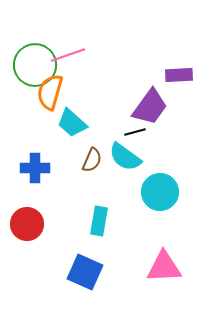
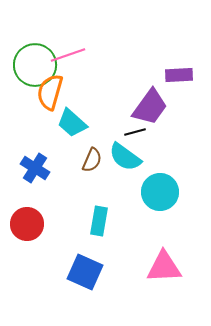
blue cross: rotated 32 degrees clockwise
